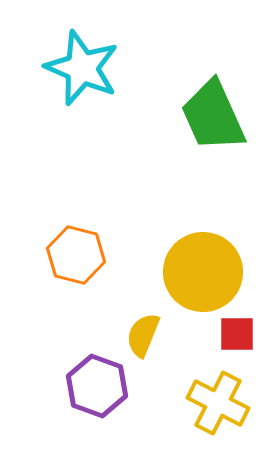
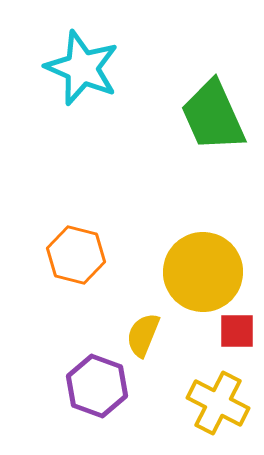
red square: moved 3 px up
